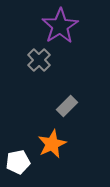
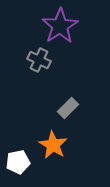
gray cross: rotated 20 degrees counterclockwise
gray rectangle: moved 1 px right, 2 px down
orange star: moved 1 px right, 1 px down; rotated 16 degrees counterclockwise
